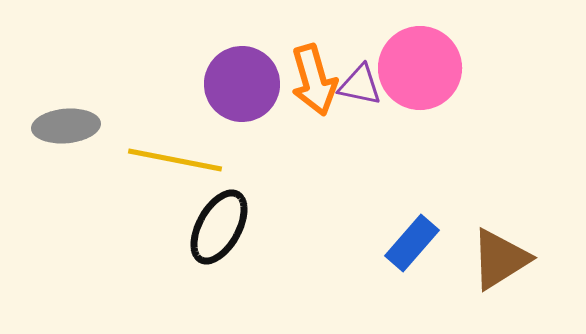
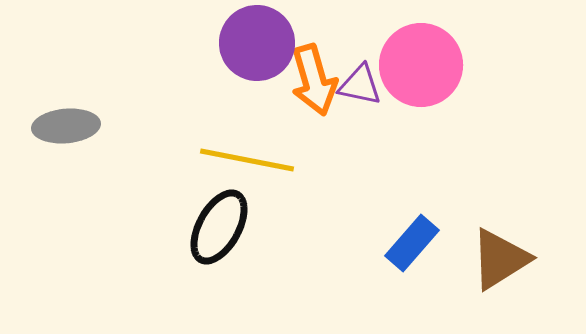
pink circle: moved 1 px right, 3 px up
purple circle: moved 15 px right, 41 px up
yellow line: moved 72 px right
